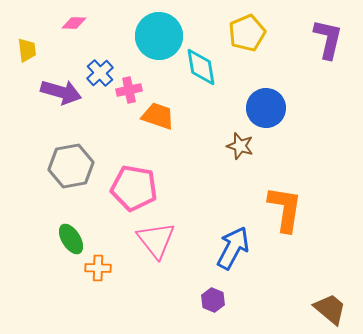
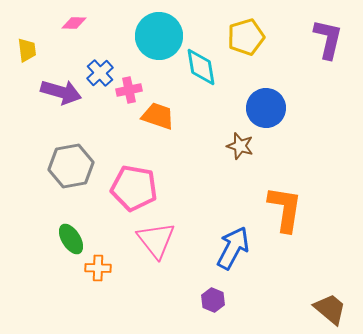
yellow pentagon: moved 1 px left, 4 px down; rotated 6 degrees clockwise
